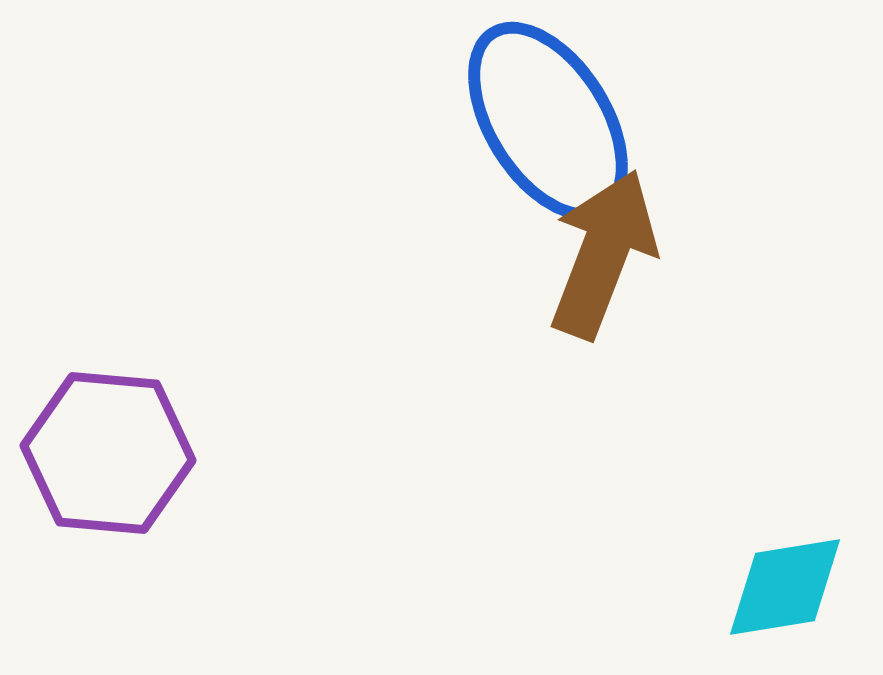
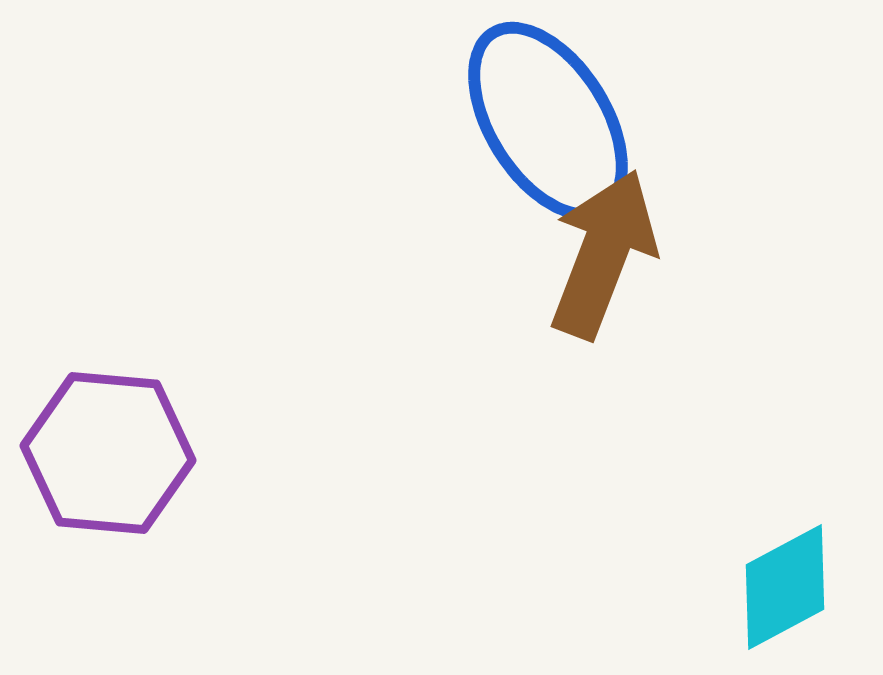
cyan diamond: rotated 19 degrees counterclockwise
